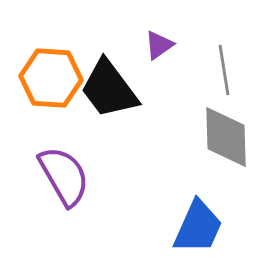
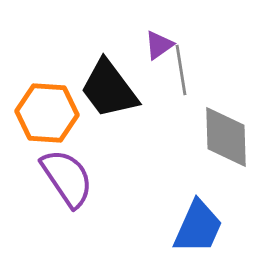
gray line: moved 43 px left
orange hexagon: moved 4 px left, 35 px down
purple semicircle: moved 3 px right, 2 px down; rotated 4 degrees counterclockwise
